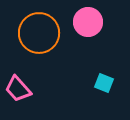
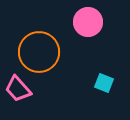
orange circle: moved 19 px down
